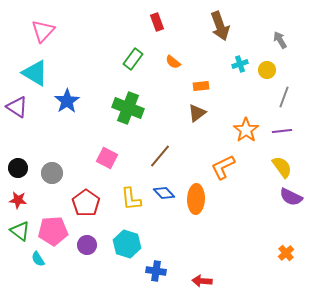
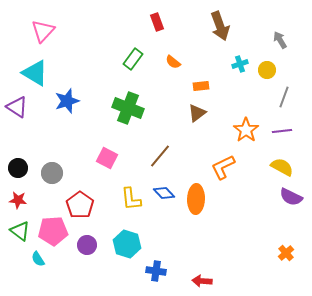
blue star: rotated 15 degrees clockwise
yellow semicircle: rotated 25 degrees counterclockwise
red pentagon: moved 6 px left, 2 px down
